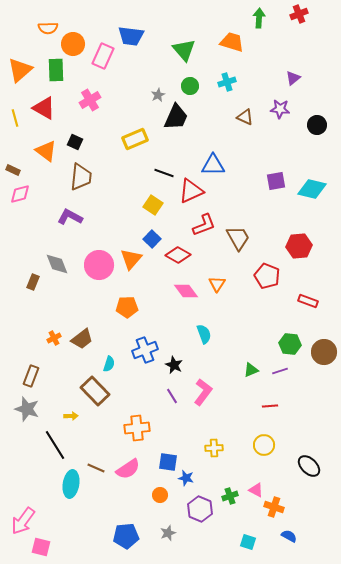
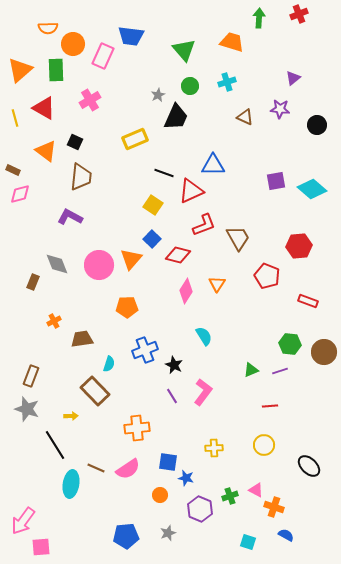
cyan diamond at (312, 189): rotated 28 degrees clockwise
red diamond at (178, 255): rotated 15 degrees counterclockwise
pink diamond at (186, 291): rotated 70 degrees clockwise
cyan semicircle at (204, 334): moved 2 px down; rotated 12 degrees counterclockwise
orange cross at (54, 338): moved 17 px up
brown trapezoid at (82, 339): rotated 150 degrees counterclockwise
blue semicircle at (289, 536): moved 3 px left, 1 px up
pink square at (41, 547): rotated 18 degrees counterclockwise
